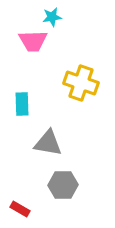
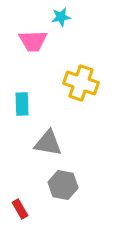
cyan star: moved 9 px right
gray hexagon: rotated 12 degrees clockwise
red rectangle: rotated 30 degrees clockwise
